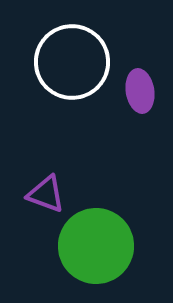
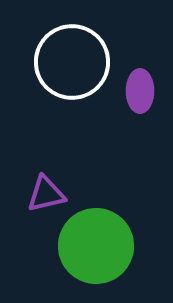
purple ellipse: rotated 9 degrees clockwise
purple triangle: rotated 33 degrees counterclockwise
